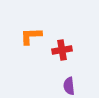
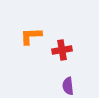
purple semicircle: moved 1 px left
